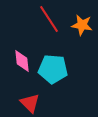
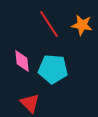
red line: moved 5 px down
